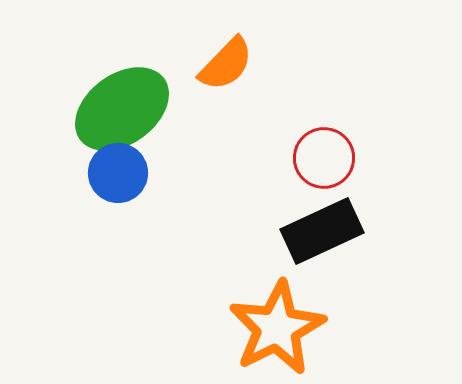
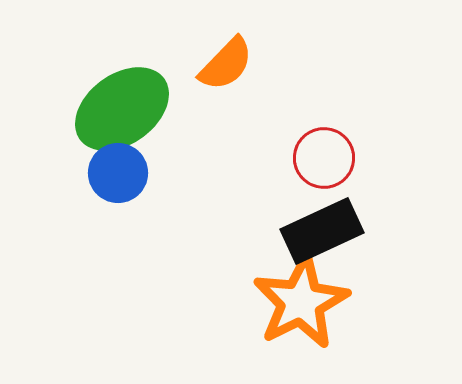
orange star: moved 24 px right, 26 px up
